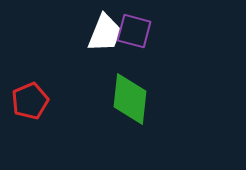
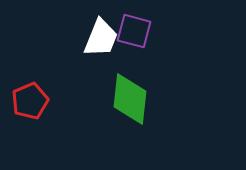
white trapezoid: moved 4 px left, 5 px down
